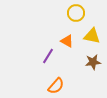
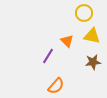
yellow circle: moved 8 px right
orange triangle: rotated 16 degrees clockwise
